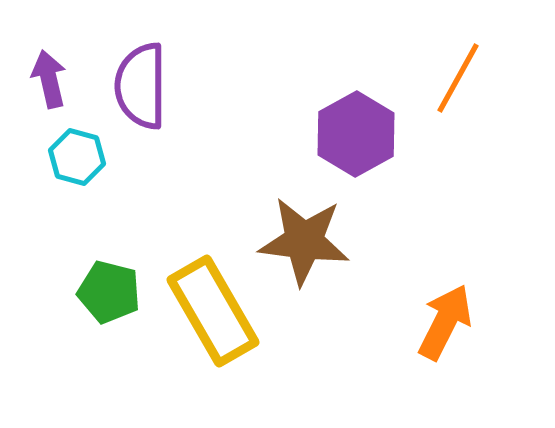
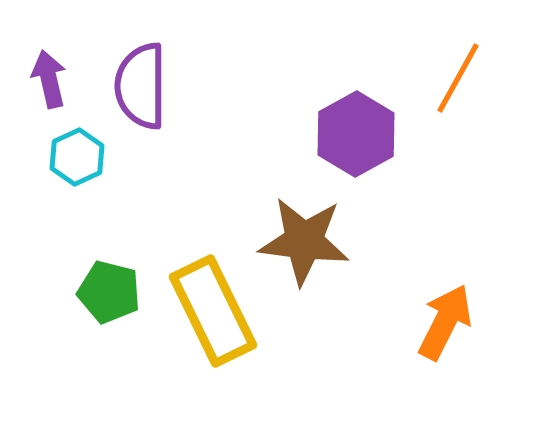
cyan hexagon: rotated 20 degrees clockwise
yellow rectangle: rotated 4 degrees clockwise
